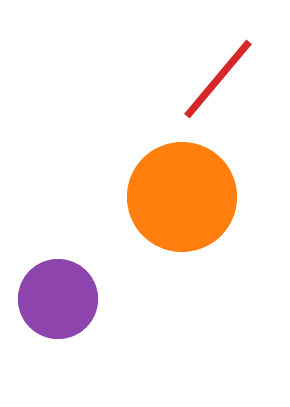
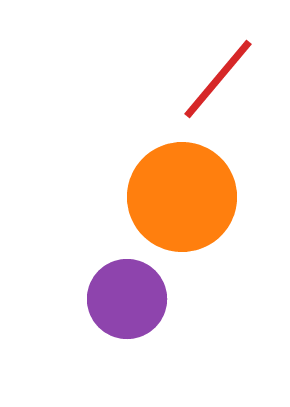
purple circle: moved 69 px right
